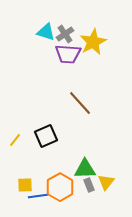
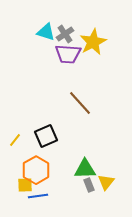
orange hexagon: moved 24 px left, 17 px up
